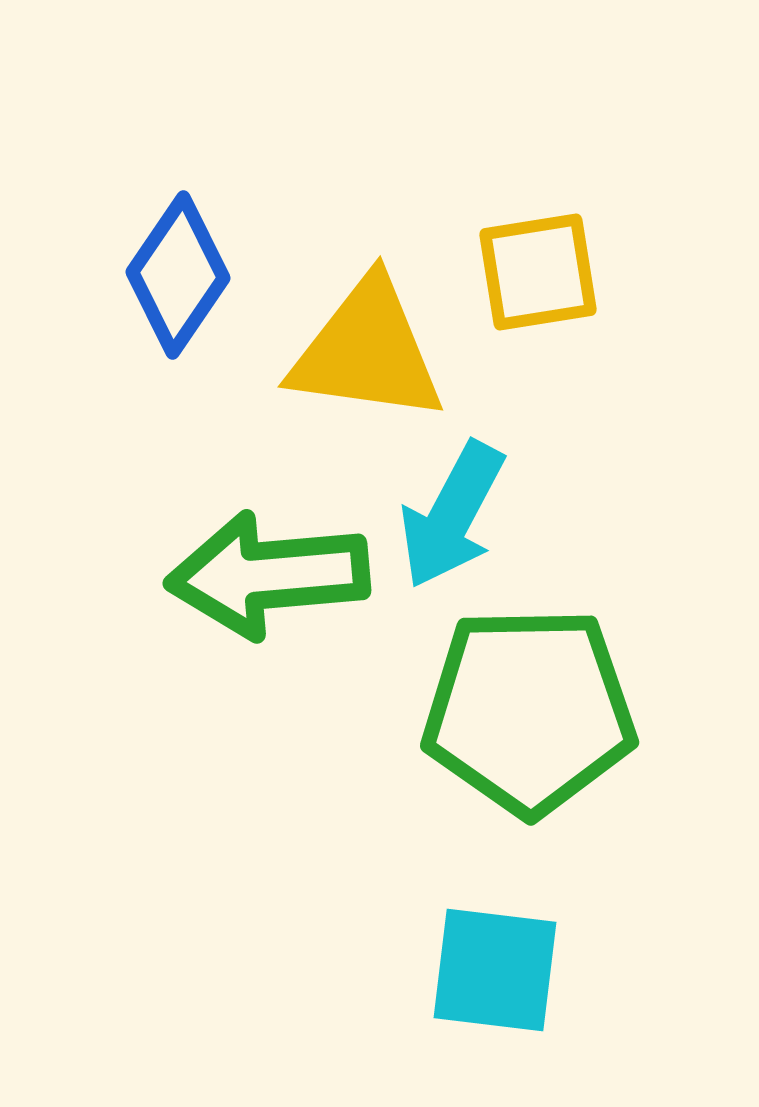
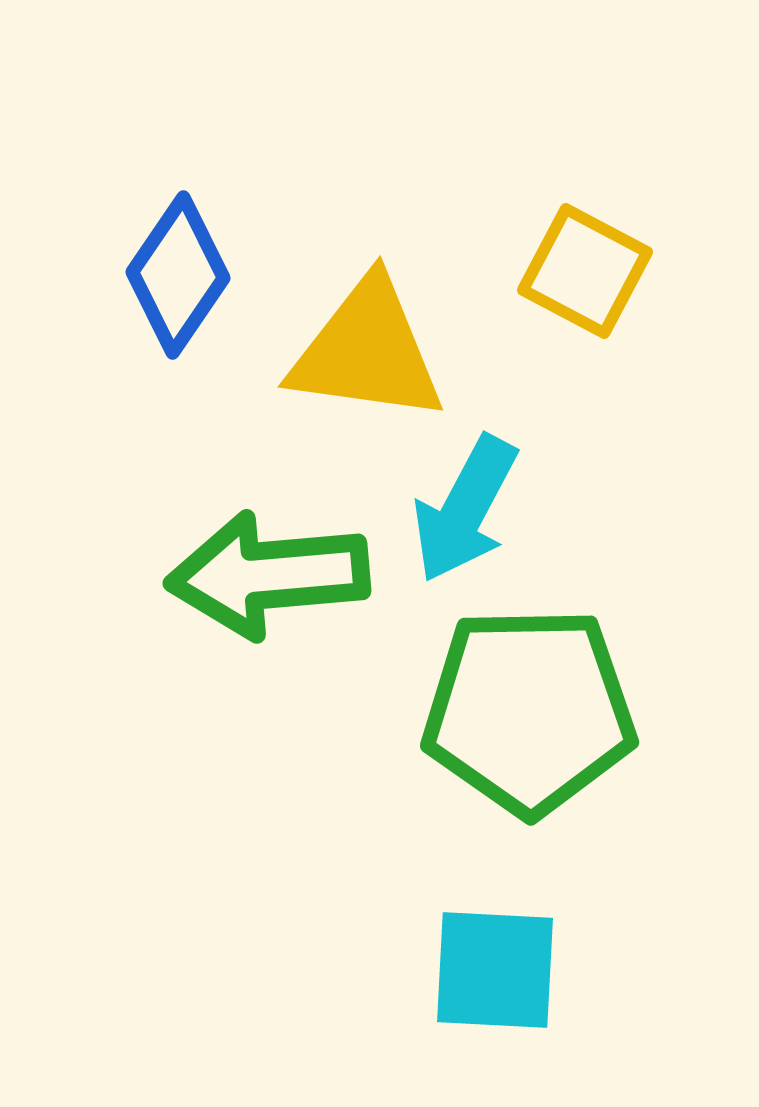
yellow square: moved 47 px right, 1 px up; rotated 37 degrees clockwise
cyan arrow: moved 13 px right, 6 px up
cyan square: rotated 4 degrees counterclockwise
